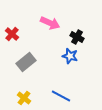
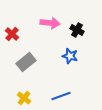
pink arrow: rotated 18 degrees counterclockwise
black cross: moved 7 px up
blue line: rotated 48 degrees counterclockwise
